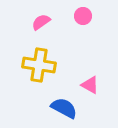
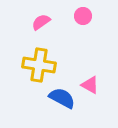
blue semicircle: moved 2 px left, 10 px up
